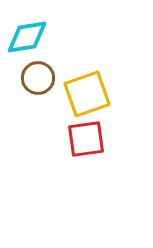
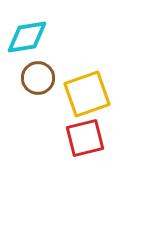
red square: moved 1 px left, 1 px up; rotated 6 degrees counterclockwise
